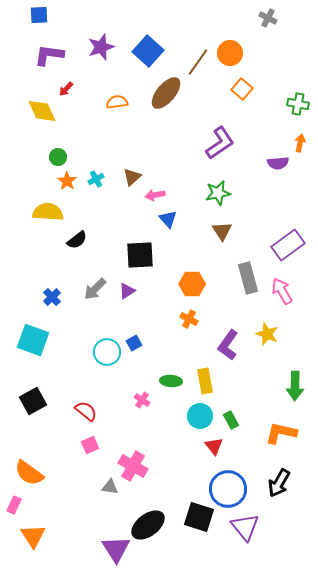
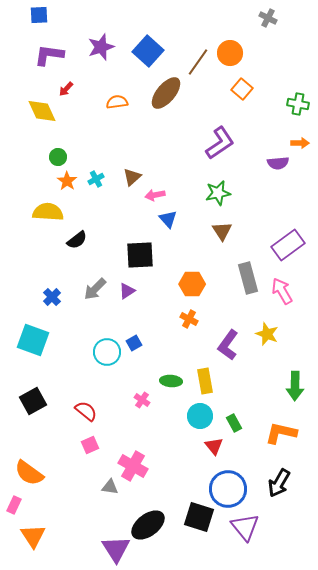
orange arrow at (300, 143): rotated 78 degrees clockwise
green rectangle at (231, 420): moved 3 px right, 3 px down
